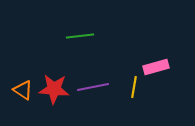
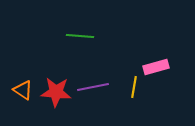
green line: rotated 12 degrees clockwise
red star: moved 2 px right, 3 px down
